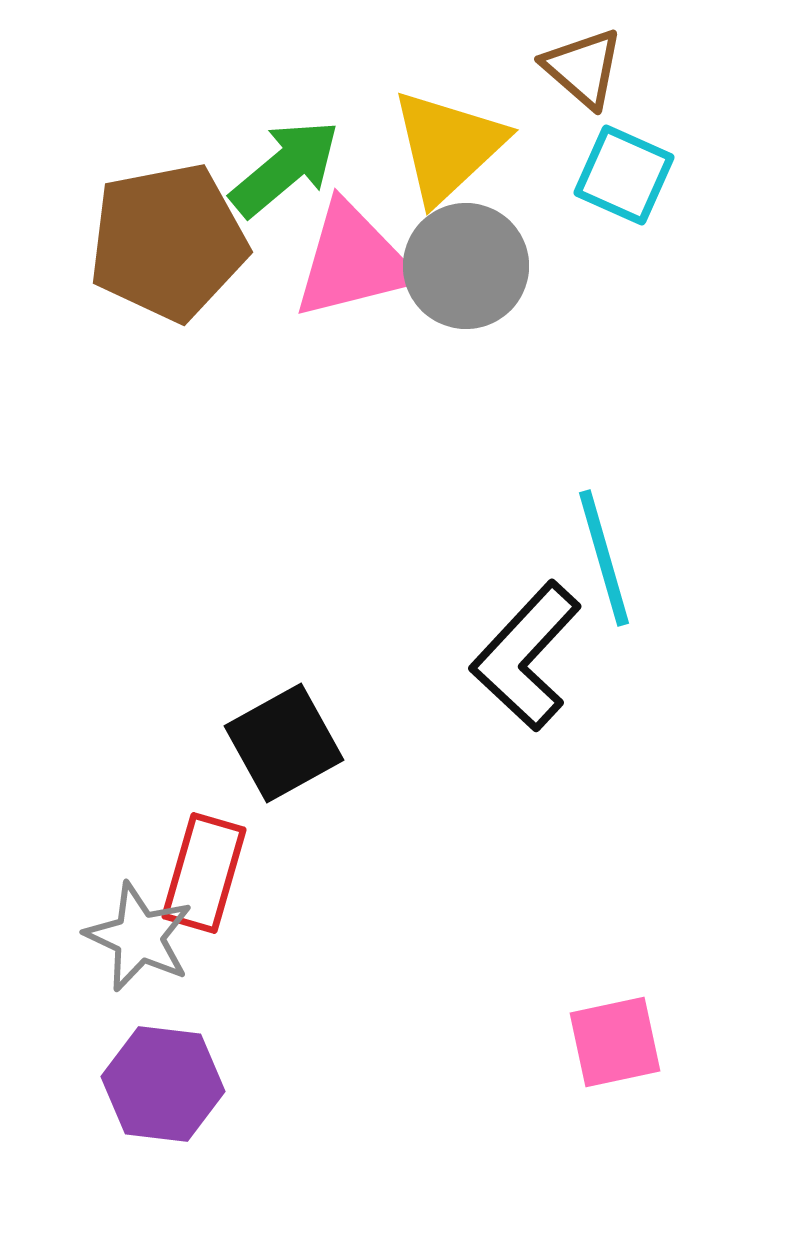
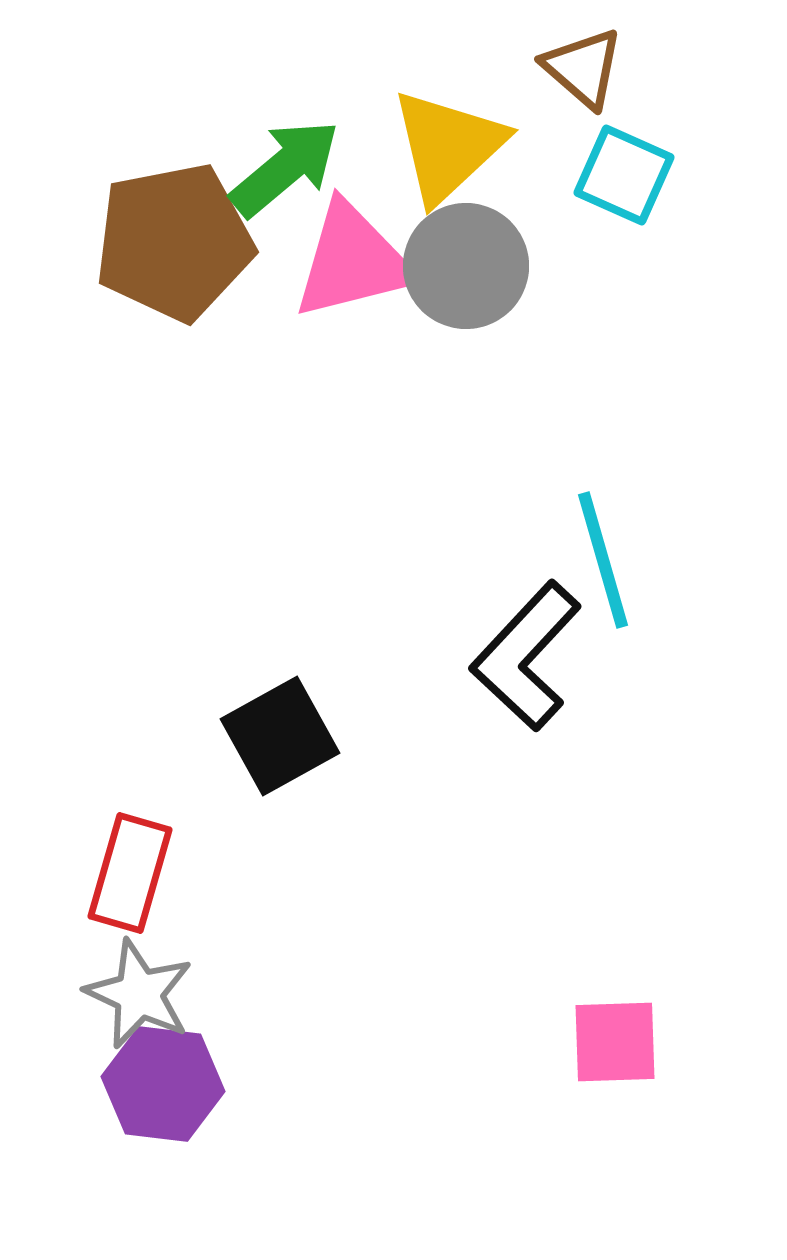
brown pentagon: moved 6 px right
cyan line: moved 1 px left, 2 px down
black square: moved 4 px left, 7 px up
red rectangle: moved 74 px left
gray star: moved 57 px down
pink square: rotated 10 degrees clockwise
